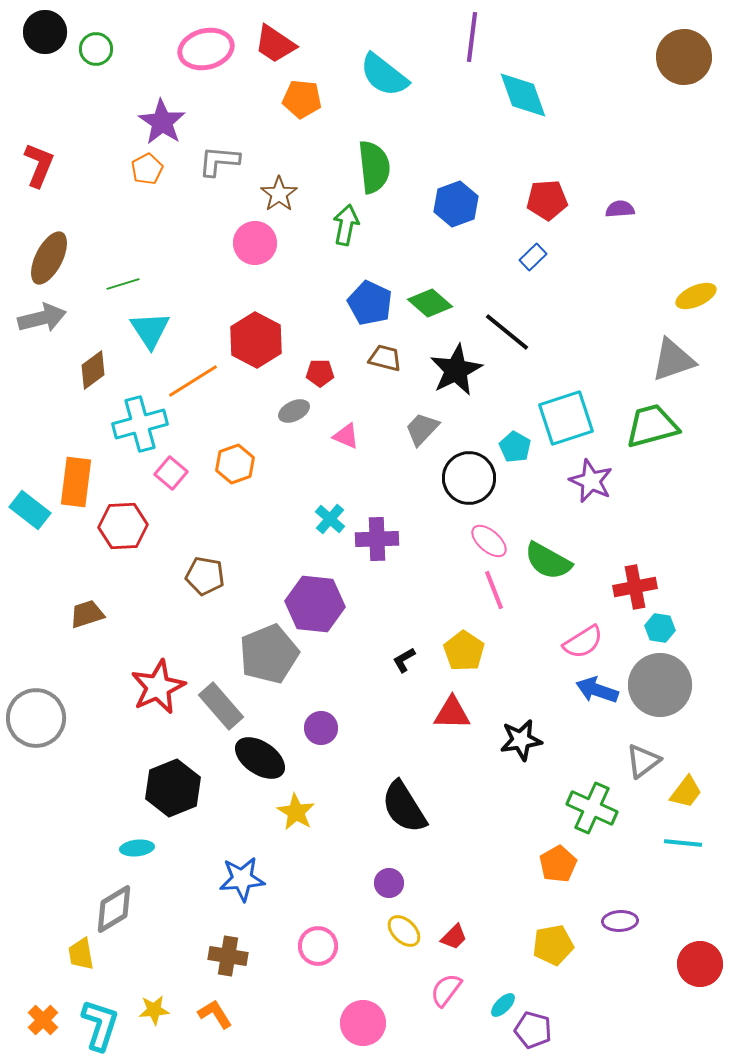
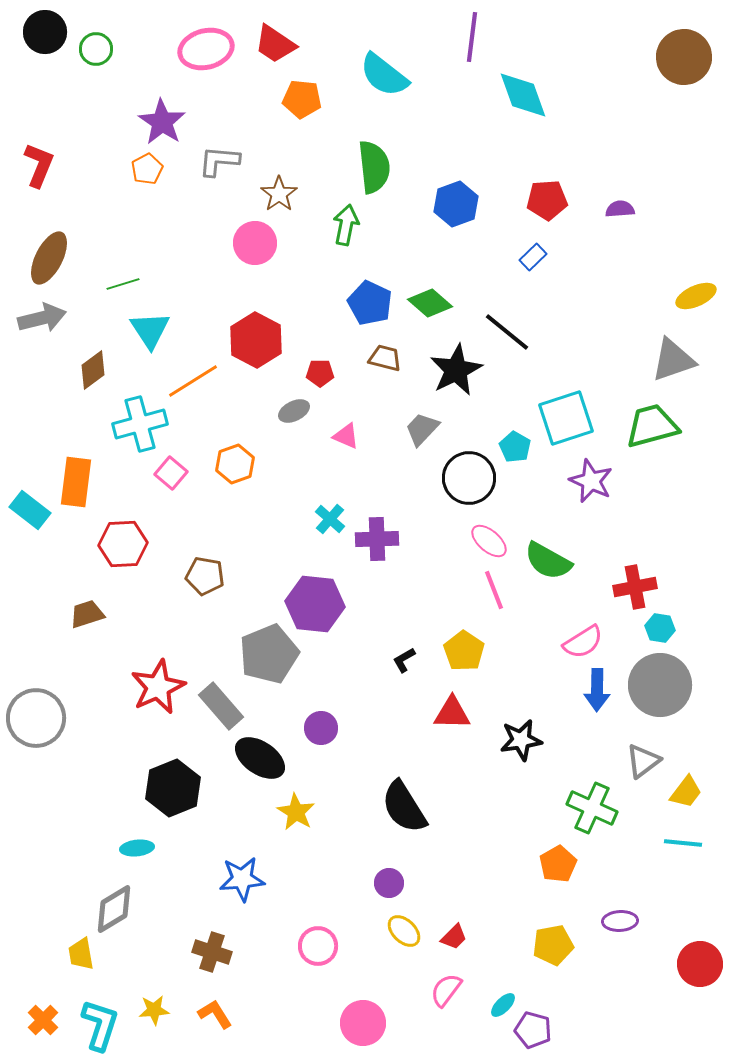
red hexagon at (123, 526): moved 18 px down
blue arrow at (597, 690): rotated 108 degrees counterclockwise
brown cross at (228, 956): moved 16 px left, 4 px up; rotated 9 degrees clockwise
